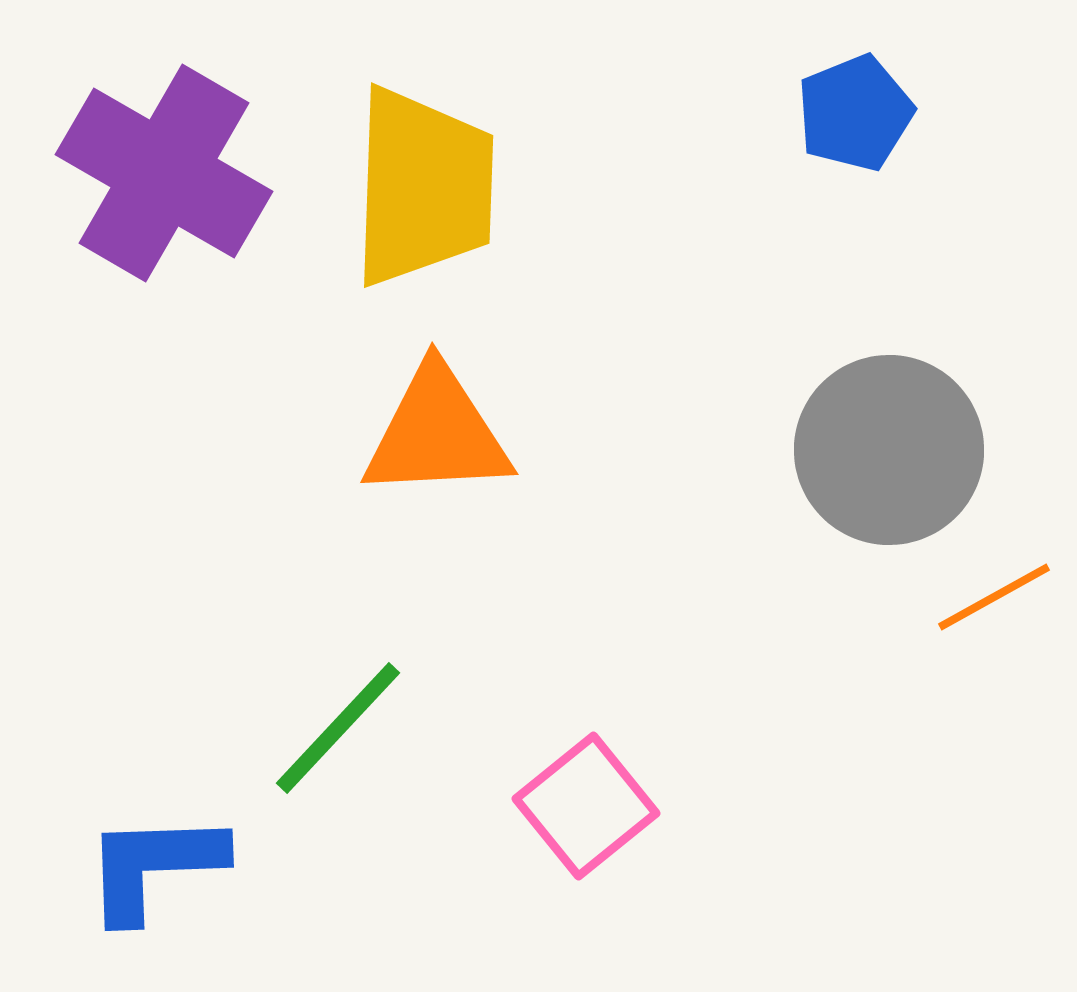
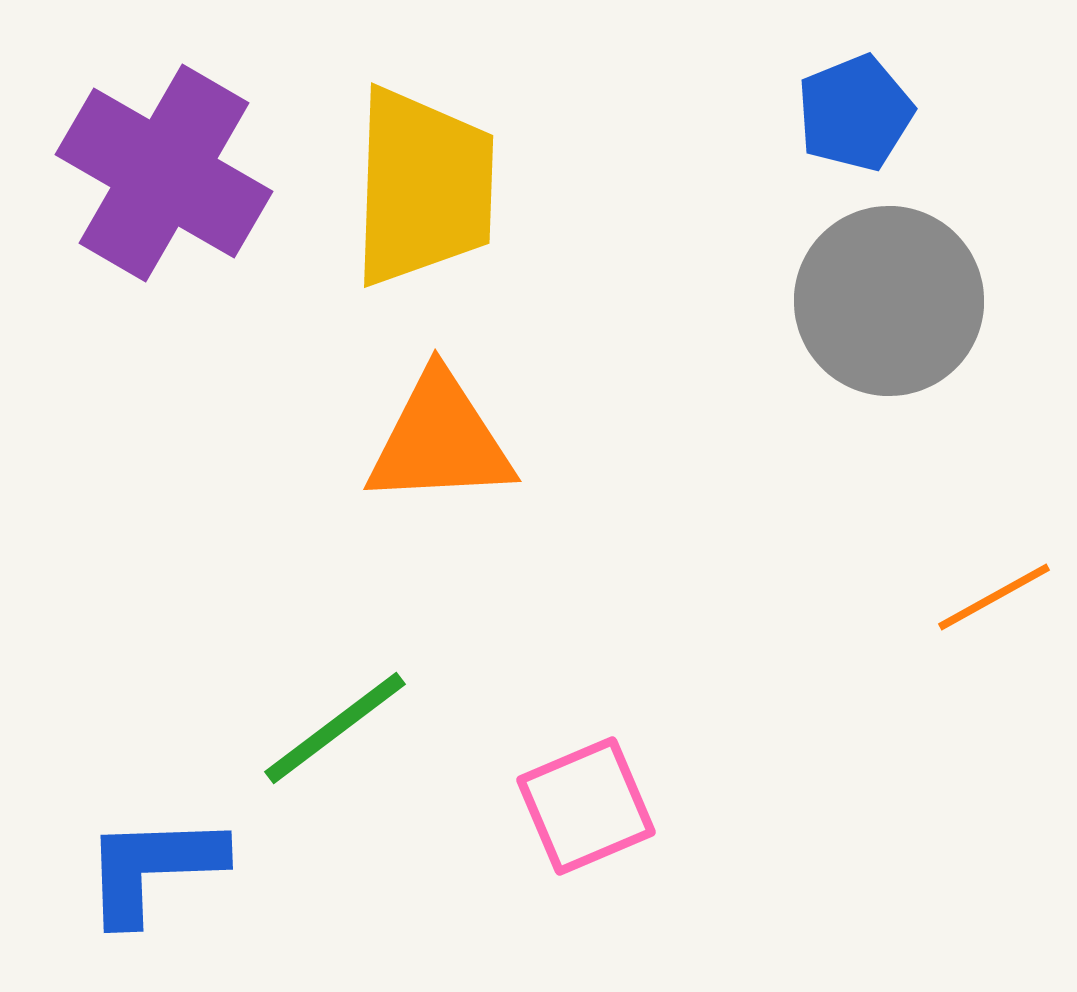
orange triangle: moved 3 px right, 7 px down
gray circle: moved 149 px up
green line: moved 3 px left; rotated 10 degrees clockwise
pink square: rotated 16 degrees clockwise
blue L-shape: moved 1 px left, 2 px down
